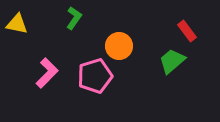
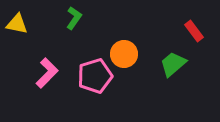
red rectangle: moved 7 px right
orange circle: moved 5 px right, 8 px down
green trapezoid: moved 1 px right, 3 px down
